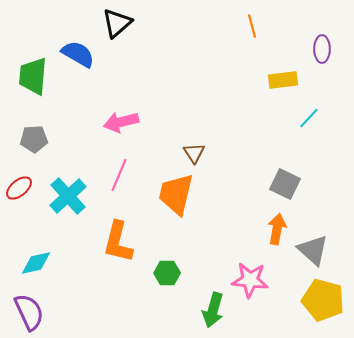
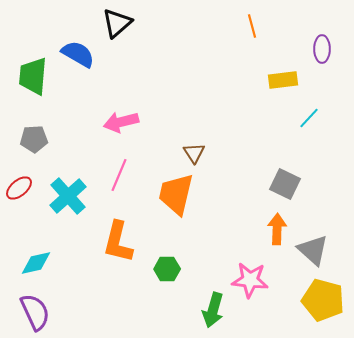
orange arrow: rotated 8 degrees counterclockwise
green hexagon: moved 4 px up
purple semicircle: moved 6 px right
